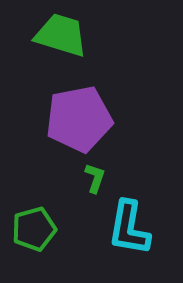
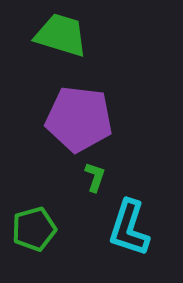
purple pentagon: rotated 18 degrees clockwise
green L-shape: moved 1 px up
cyan L-shape: rotated 8 degrees clockwise
